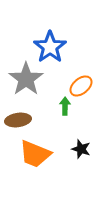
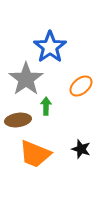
green arrow: moved 19 px left
